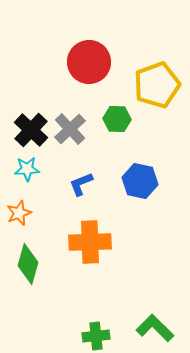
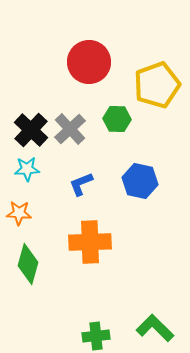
orange star: rotated 25 degrees clockwise
